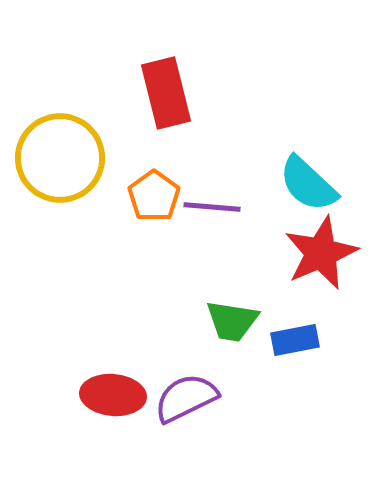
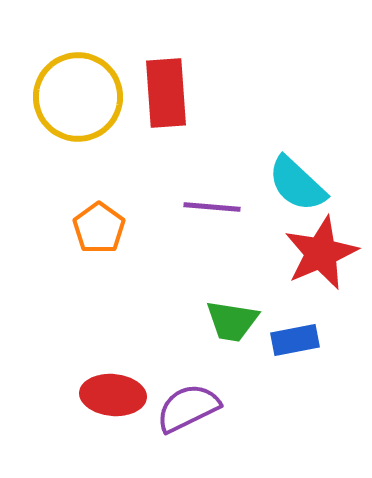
red rectangle: rotated 10 degrees clockwise
yellow circle: moved 18 px right, 61 px up
cyan semicircle: moved 11 px left
orange pentagon: moved 55 px left, 32 px down
purple semicircle: moved 2 px right, 10 px down
